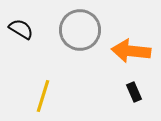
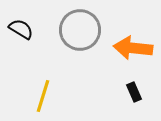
orange arrow: moved 2 px right, 3 px up
